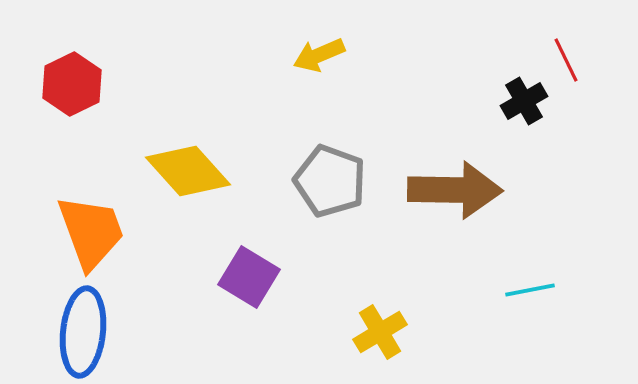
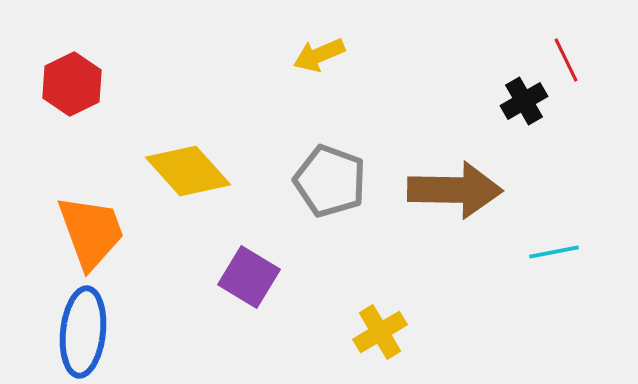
cyan line: moved 24 px right, 38 px up
